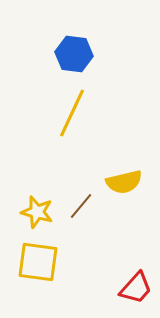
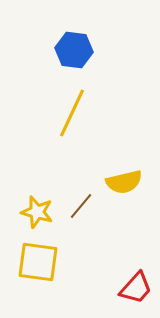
blue hexagon: moved 4 px up
